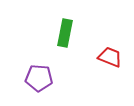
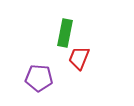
red trapezoid: moved 31 px left, 1 px down; rotated 90 degrees counterclockwise
